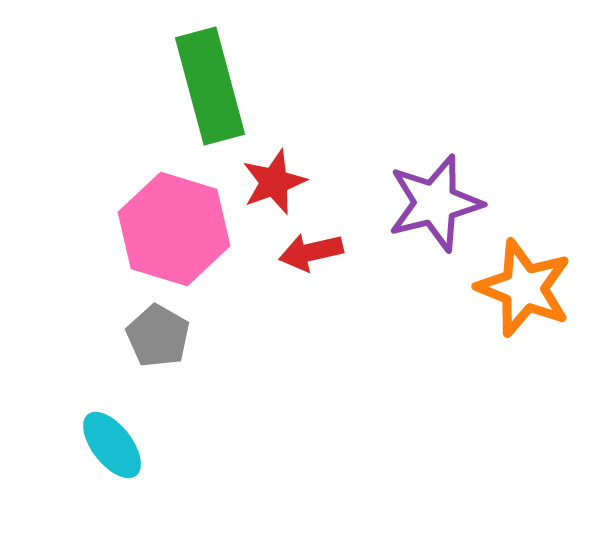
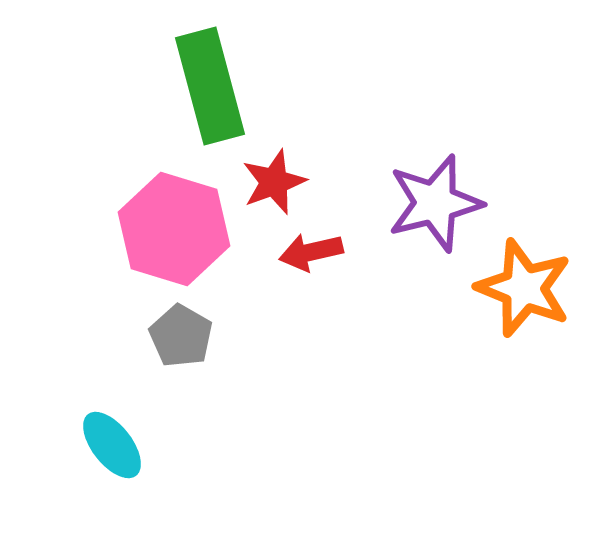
gray pentagon: moved 23 px right
